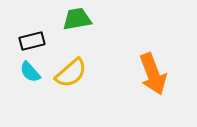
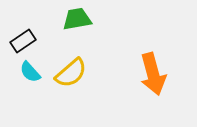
black rectangle: moved 9 px left; rotated 20 degrees counterclockwise
orange arrow: rotated 6 degrees clockwise
